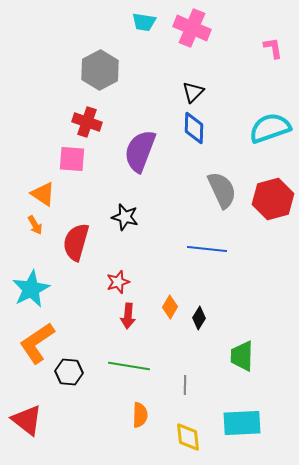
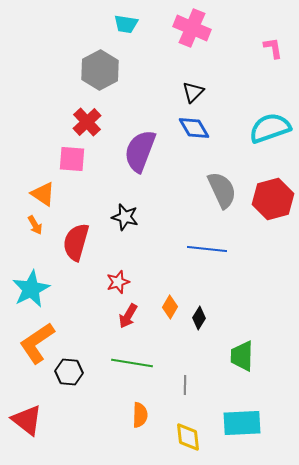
cyan trapezoid: moved 18 px left, 2 px down
red cross: rotated 28 degrees clockwise
blue diamond: rotated 32 degrees counterclockwise
red arrow: rotated 25 degrees clockwise
green line: moved 3 px right, 3 px up
